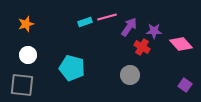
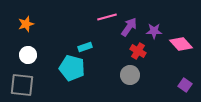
cyan rectangle: moved 25 px down
red cross: moved 4 px left, 4 px down
